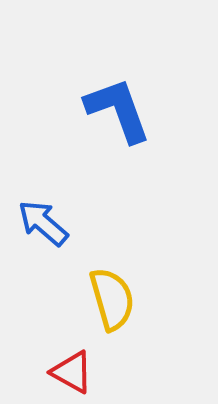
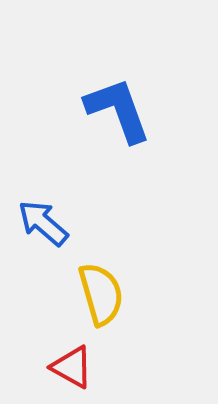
yellow semicircle: moved 11 px left, 5 px up
red triangle: moved 5 px up
